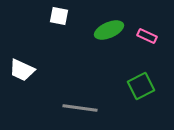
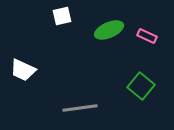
white square: moved 3 px right; rotated 24 degrees counterclockwise
white trapezoid: moved 1 px right
green square: rotated 24 degrees counterclockwise
gray line: rotated 16 degrees counterclockwise
